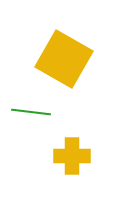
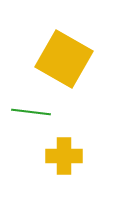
yellow cross: moved 8 px left
